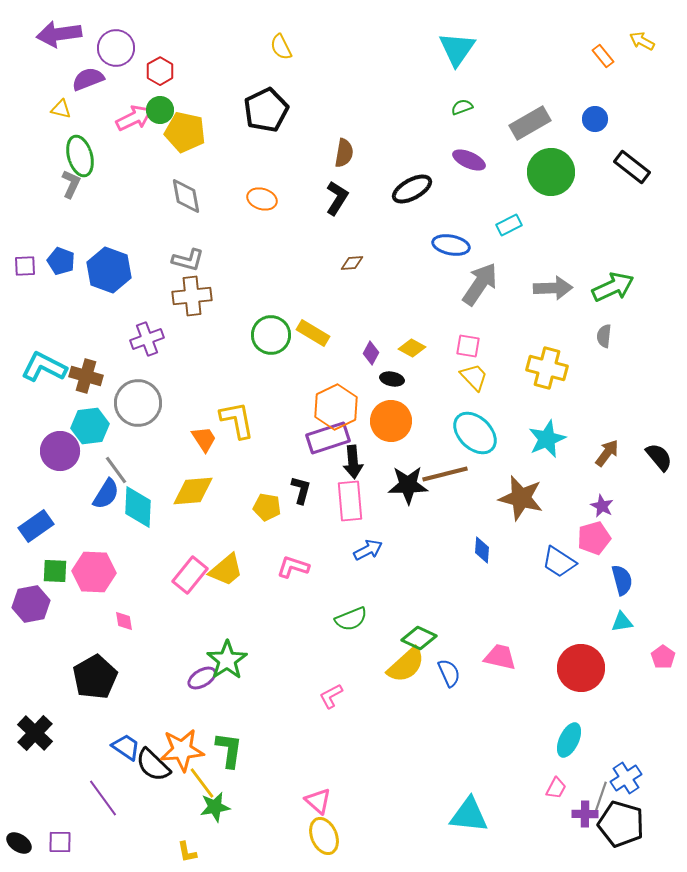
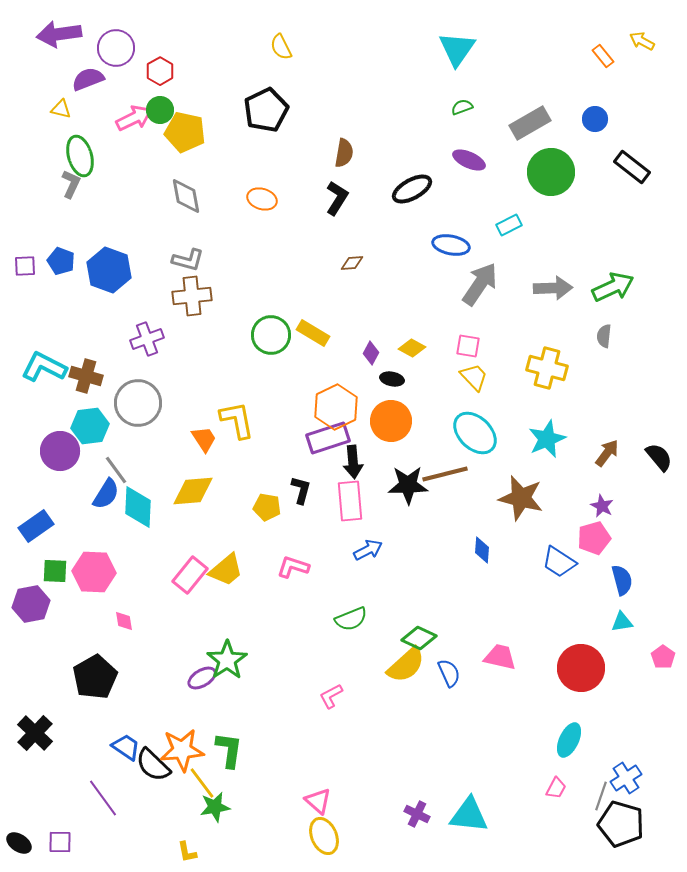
purple cross at (585, 814): moved 168 px left; rotated 25 degrees clockwise
